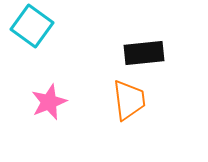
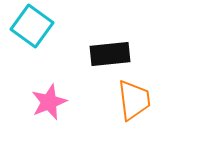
black rectangle: moved 34 px left, 1 px down
orange trapezoid: moved 5 px right
